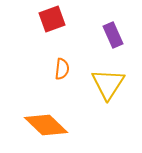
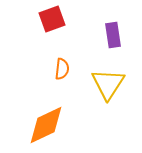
purple rectangle: rotated 15 degrees clockwise
orange diamond: rotated 69 degrees counterclockwise
